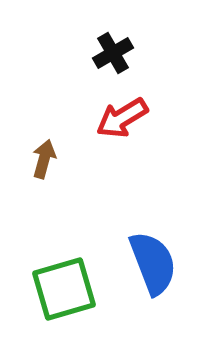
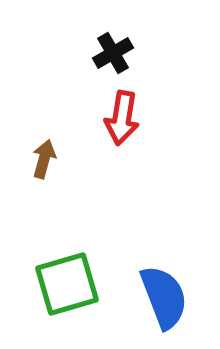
red arrow: rotated 50 degrees counterclockwise
blue semicircle: moved 11 px right, 34 px down
green square: moved 3 px right, 5 px up
